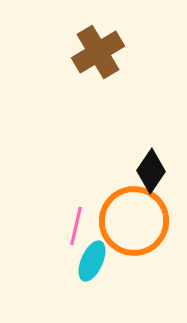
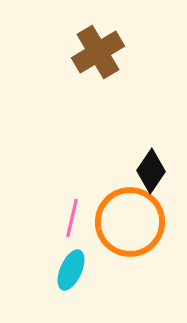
orange circle: moved 4 px left, 1 px down
pink line: moved 4 px left, 8 px up
cyan ellipse: moved 21 px left, 9 px down
